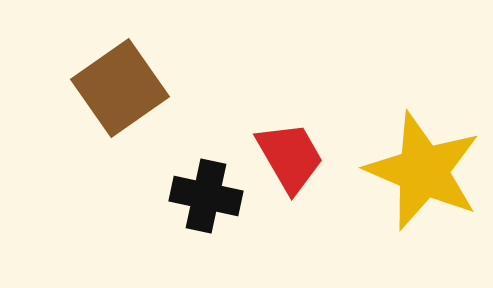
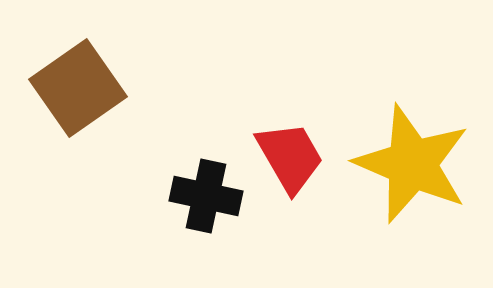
brown square: moved 42 px left
yellow star: moved 11 px left, 7 px up
